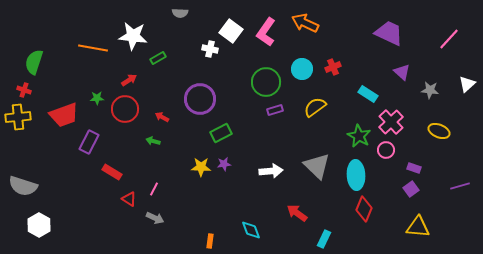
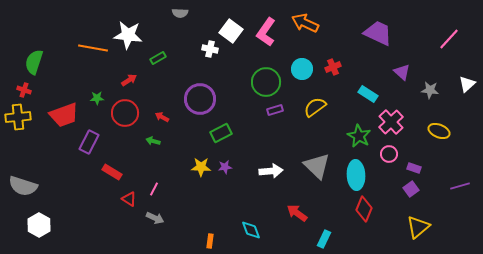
purple trapezoid at (389, 33): moved 11 px left
white star at (133, 36): moved 5 px left, 1 px up
red circle at (125, 109): moved 4 px down
pink circle at (386, 150): moved 3 px right, 4 px down
purple star at (224, 164): moved 1 px right, 3 px down
yellow triangle at (418, 227): rotated 45 degrees counterclockwise
